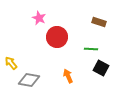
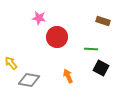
pink star: rotated 16 degrees counterclockwise
brown rectangle: moved 4 px right, 1 px up
